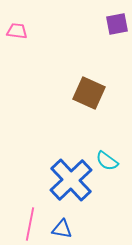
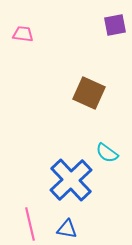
purple square: moved 2 px left, 1 px down
pink trapezoid: moved 6 px right, 3 px down
cyan semicircle: moved 8 px up
pink line: rotated 24 degrees counterclockwise
blue triangle: moved 5 px right
